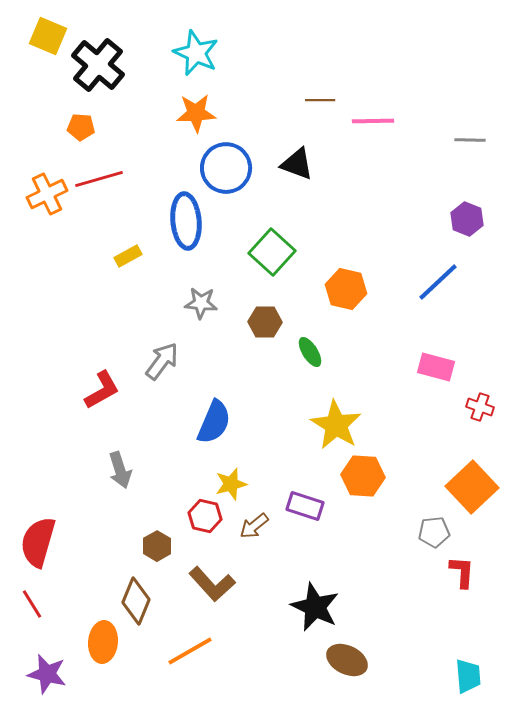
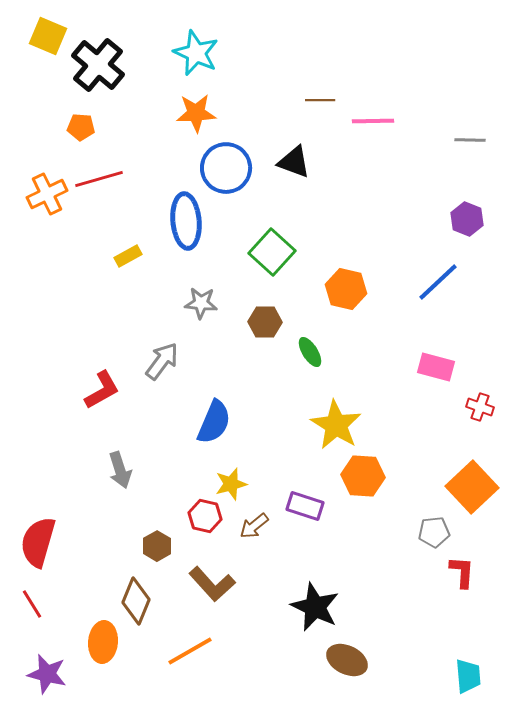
black triangle at (297, 164): moved 3 px left, 2 px up
